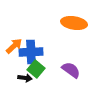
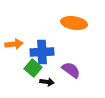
orange arrow: moved 2 px up; rotated 36 degrees clockwise
blue cross: moved 11 px right
green square: moved 3 px left, 1 px up
black arrow: moved 22 px right, 4 px down
